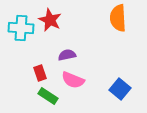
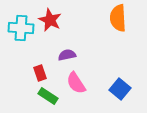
pink semicircle: moved 3 px right, 3 px down; rotated 35 degrees clockwise
